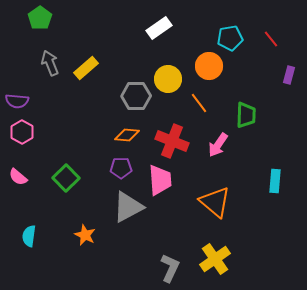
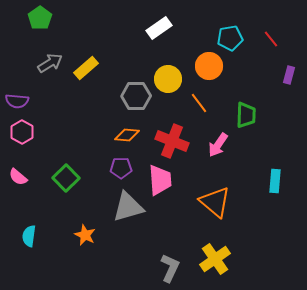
gray arrow: rotated 80 degrees clockwise
gray triangle: rotated 12 degrees clockwise
